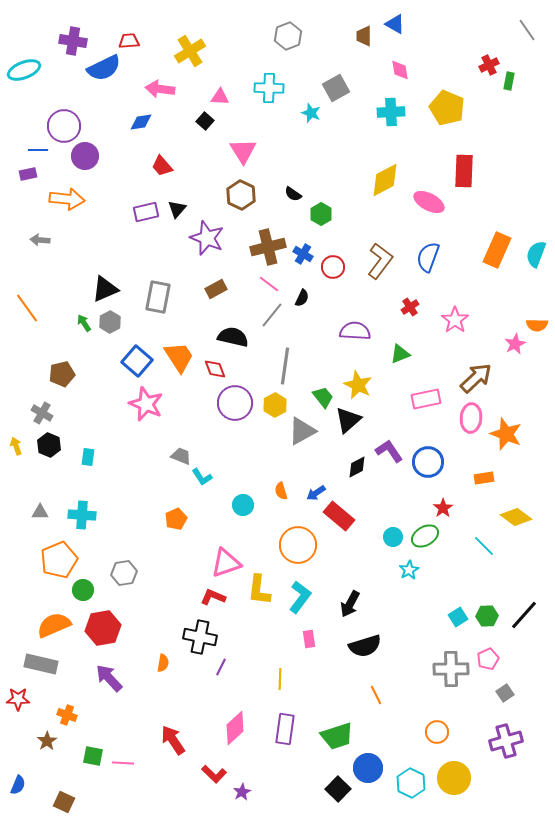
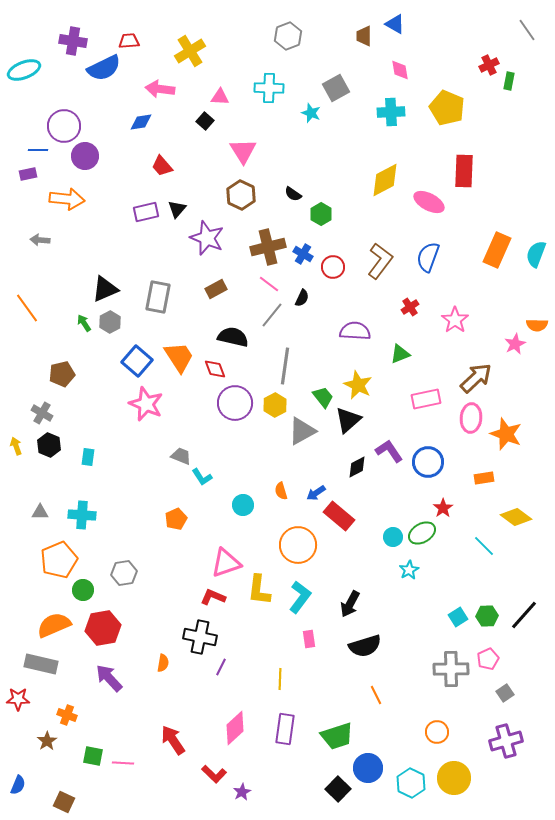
green ellipse at (425, 536): moved 3 px left, 3 px up
